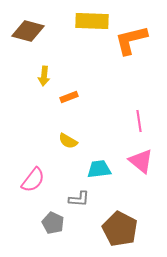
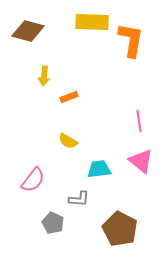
yellow rectangle: moved 1 px down
orange L-shape: rotated 114 degrees clockwise
